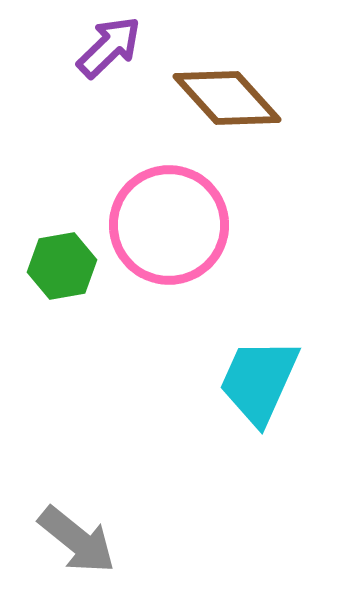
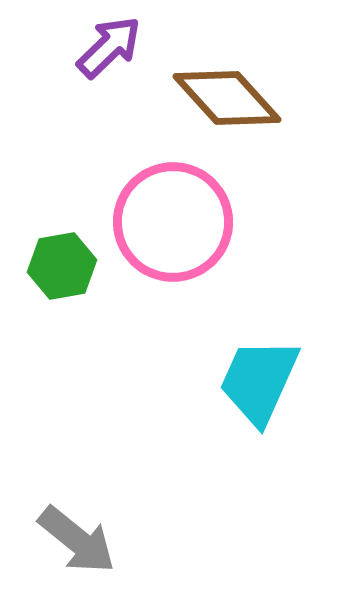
pink circle: moved 4 px right, 3 px up
